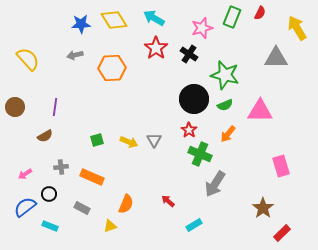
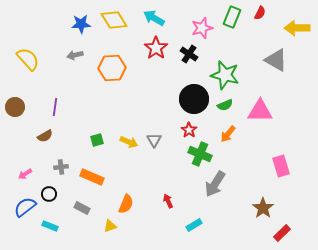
yellow arrow at (297, 28): rotated 60 degrees counterclockwise
gray triangle at (276, 58): moved 2 px down; rotated 30 degrees clockwise
red arrow at (168, 201): rotated 24 degrees clockwise
